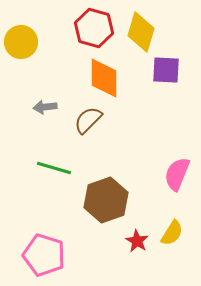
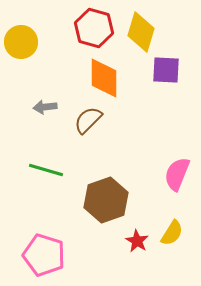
green line: moved 8 px left, 2 px down
